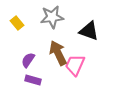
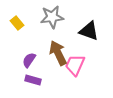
purple semicircle: moved 1 px right
